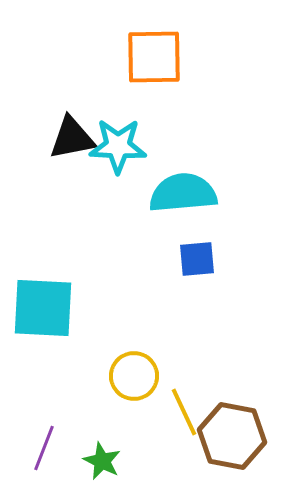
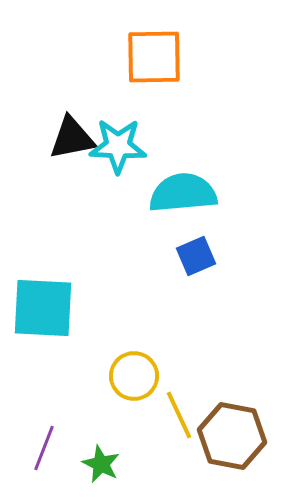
blue square: moved 1 px left, 3 px up; rotated 18 degrees counterclockwise
yellow line: moved 5 px left, 3 px down
green star: moved 1 px left, 3 px down
